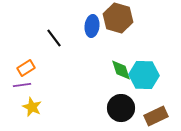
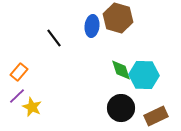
orange rectangle: moved 7 px left, 4 px down; rotated 18 degrees counterclockwise
purple line: moved 5 px left, 11 px down; rotated 36 degrees counterclockwise
